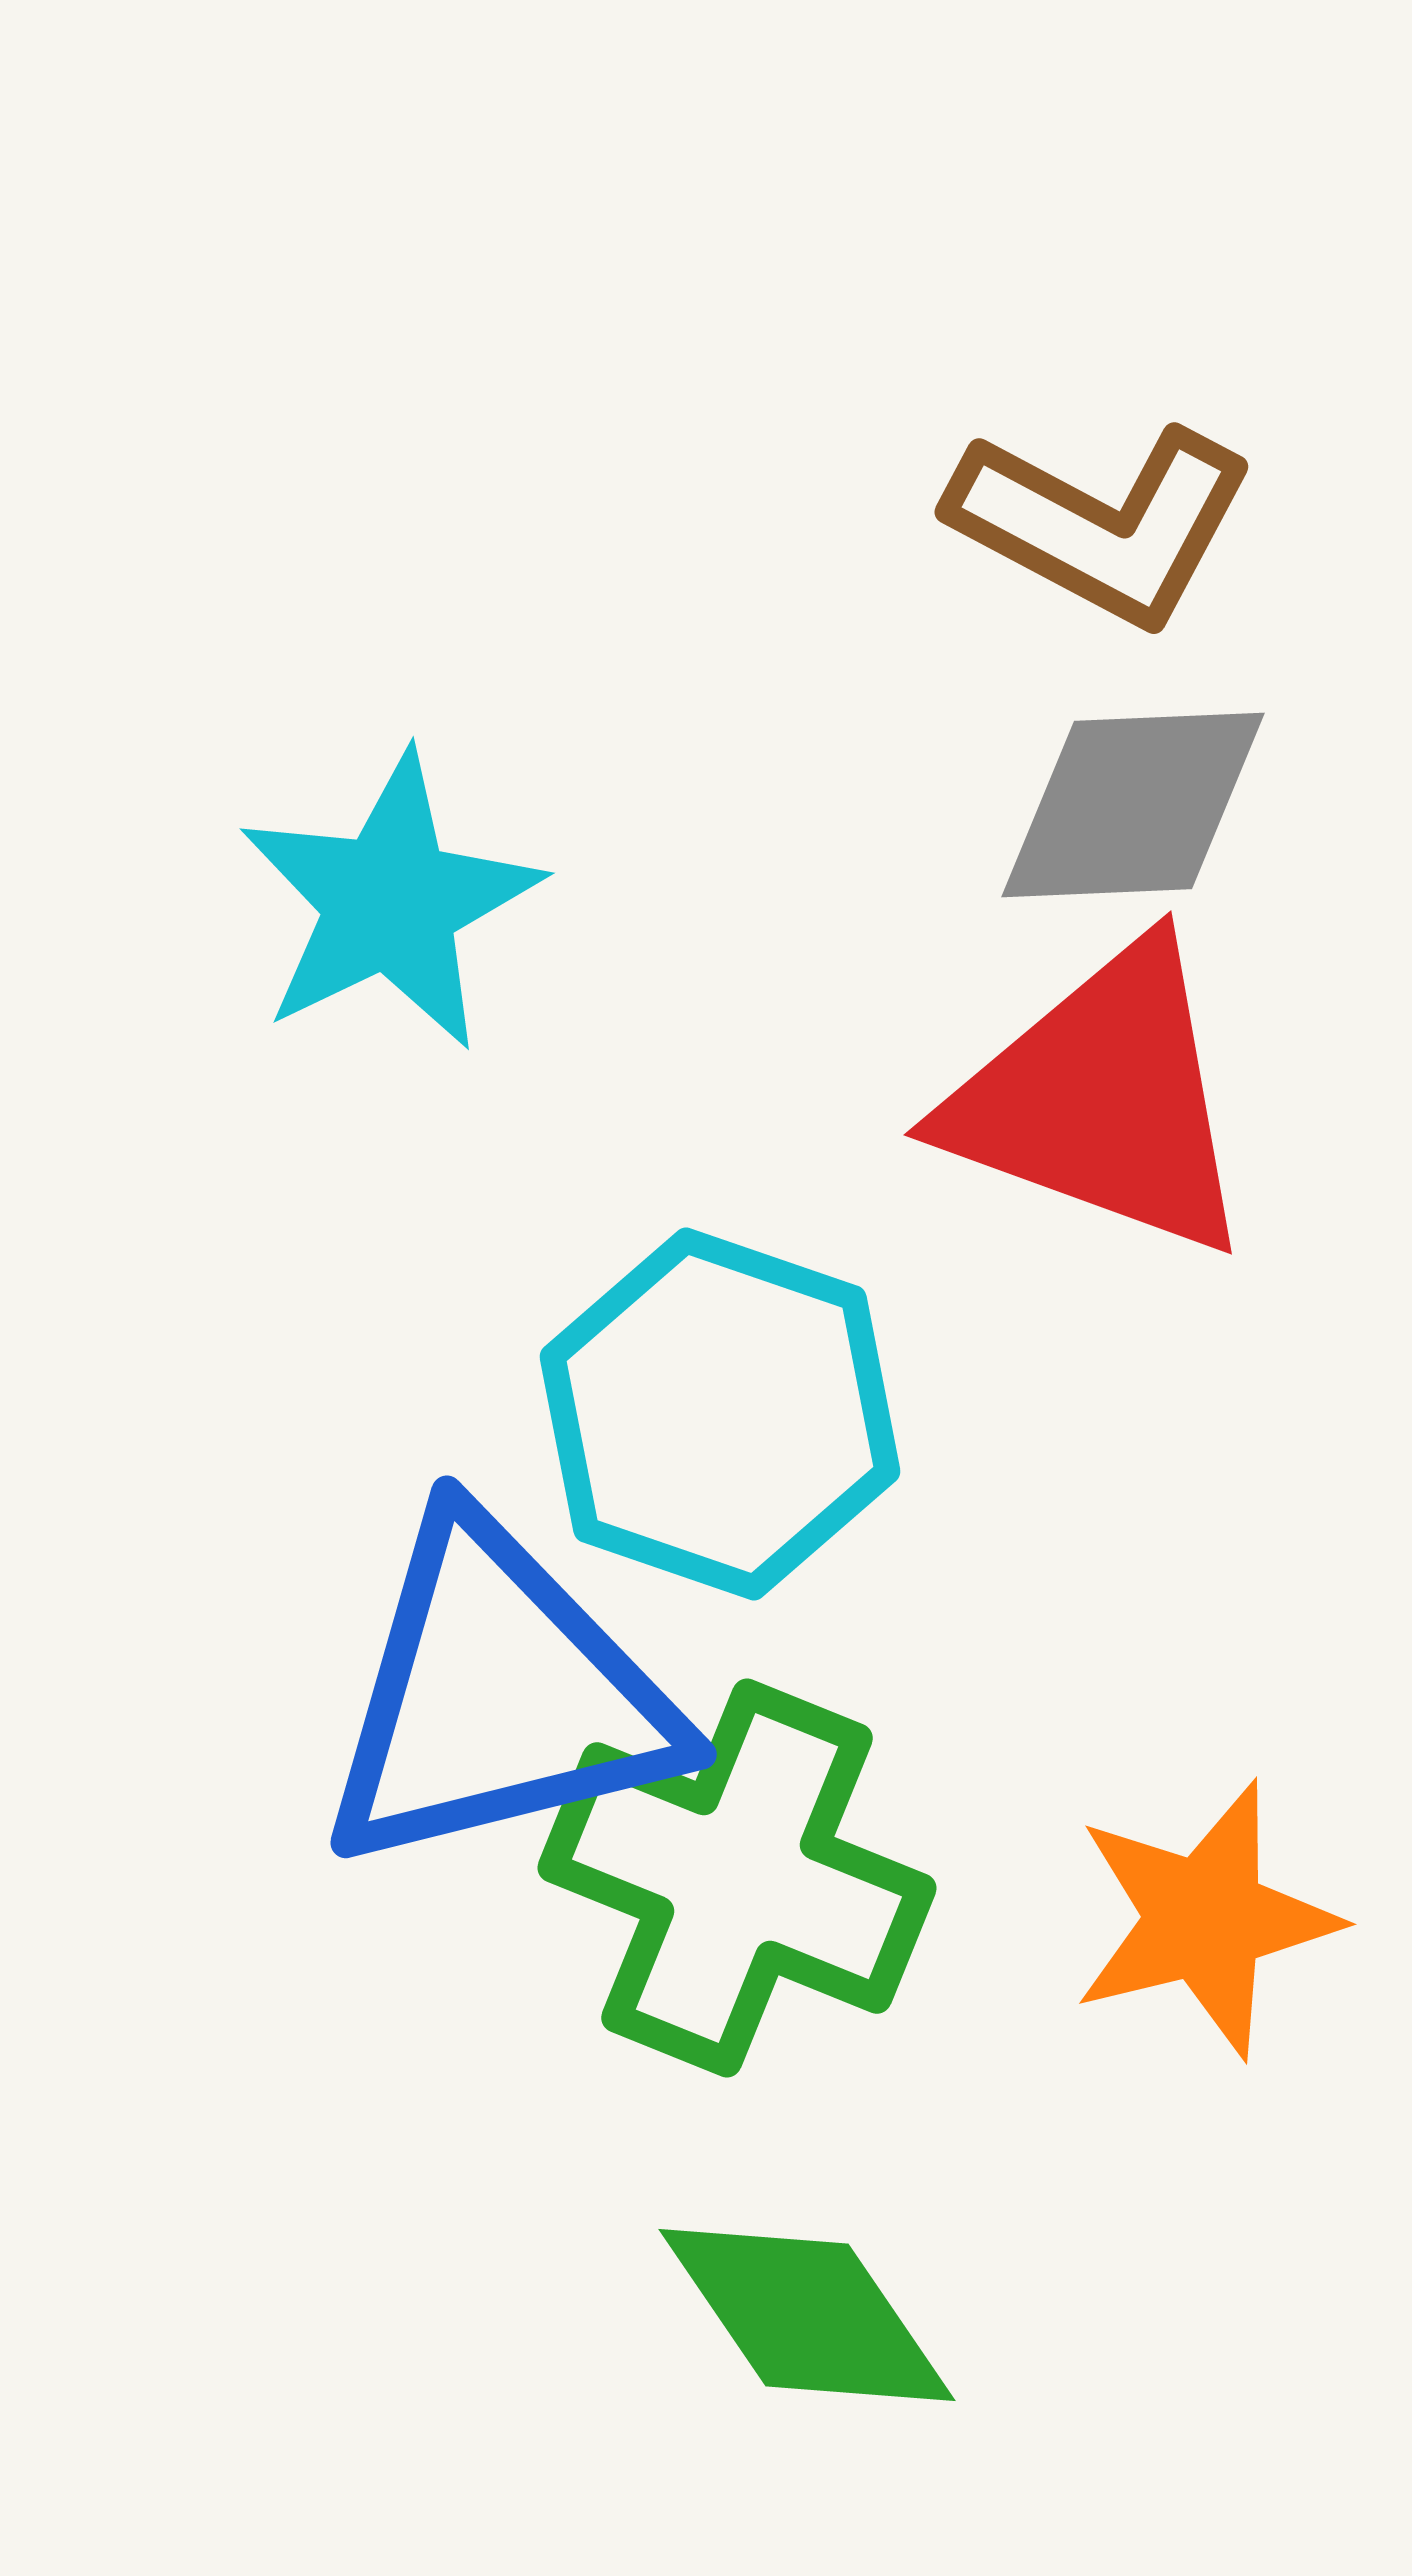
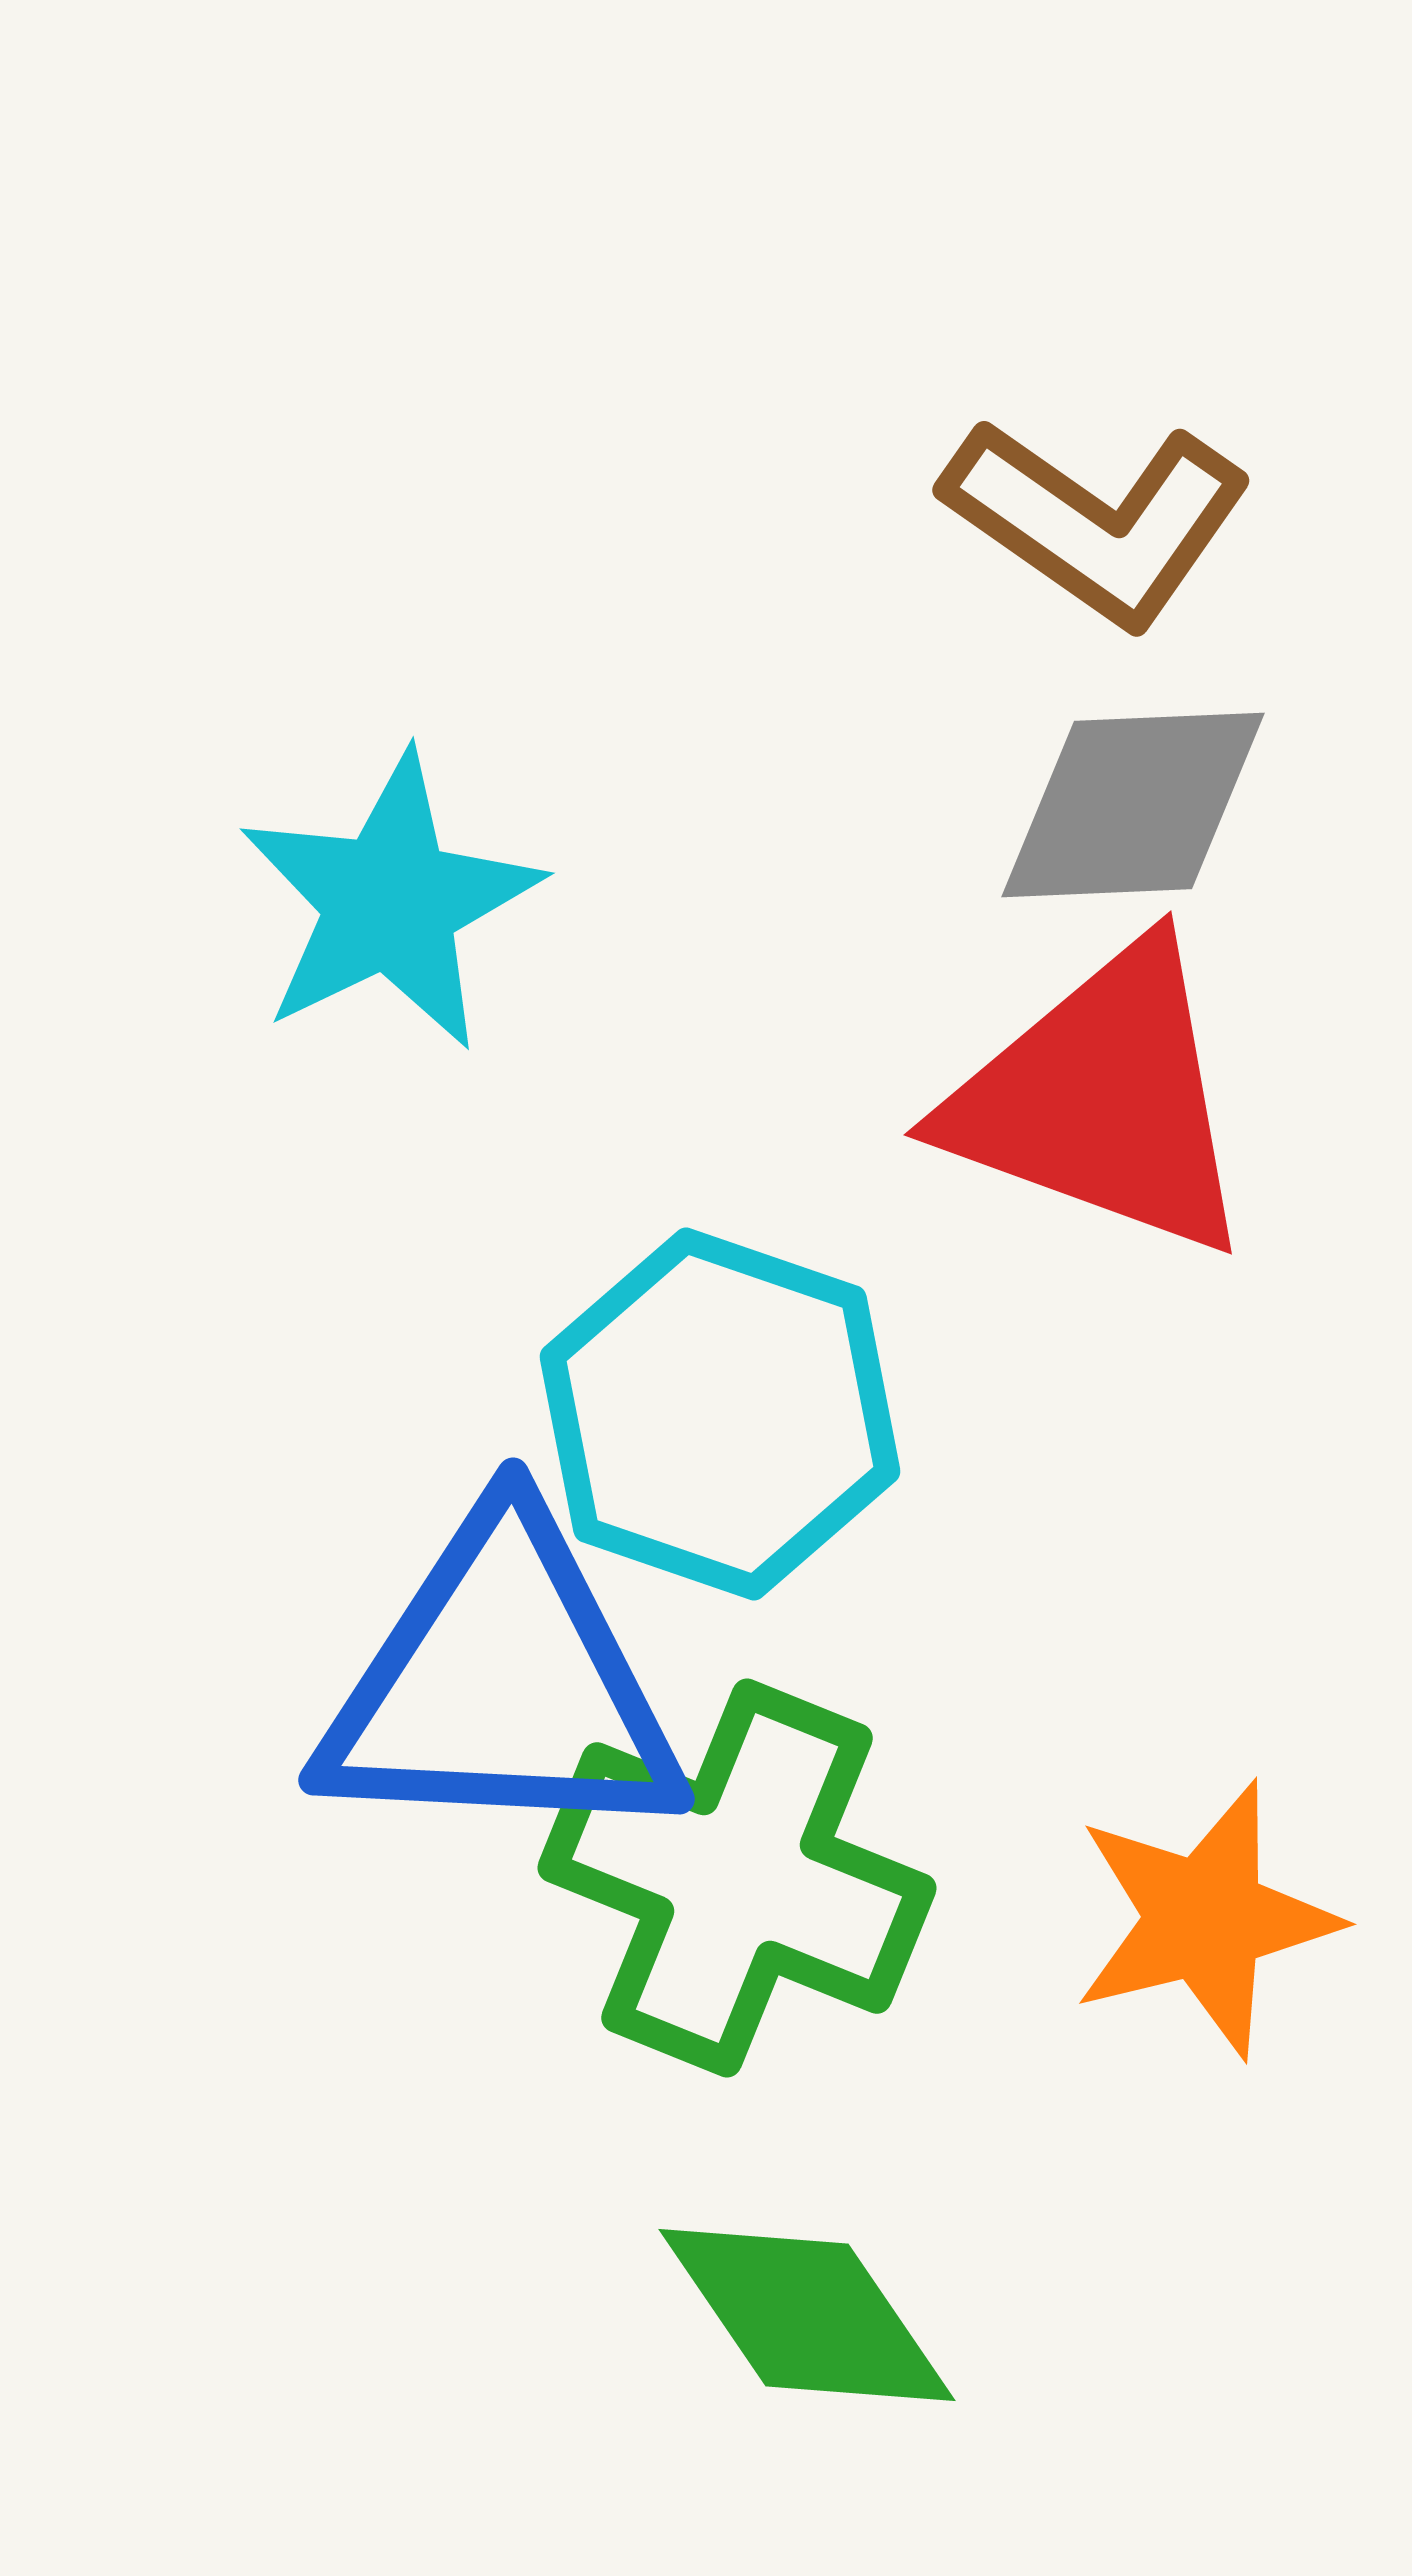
brown L-shape: moved 5 px left, 3 px up; rotated 7 degrees clockwise
blue triangle: moved 4 px right, 12 px up; rotated 17 degrees clockwise
